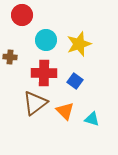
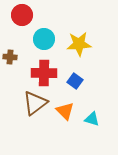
cyan circle: moved 2 px left, 1 px up
yellow star: rotated 15 degrees clockwise
